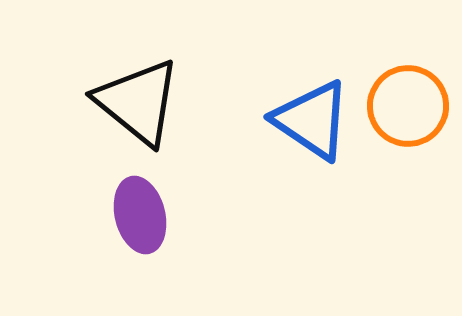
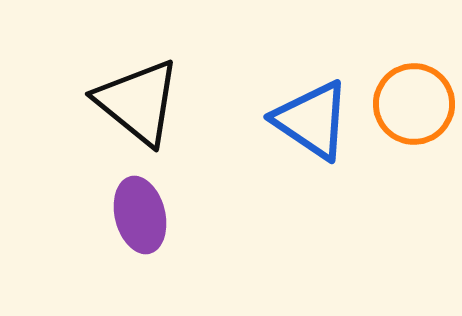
orange circle: moved 6 px right, 2 px up
